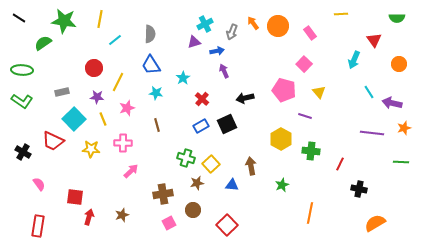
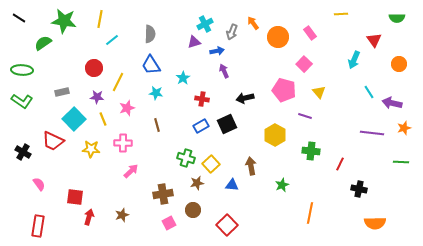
orange circle at (278, 26): moved 11 px down
cyan line at (115, 40): moved 3 px left
red cross at (202, 99): rotated 32 degrees counterclockwise
yellow hexagon at (281, 139): moved 6 px left, 4 px up
orange semicircle at (375, 223): rotated 150 degrees counterclockwise
